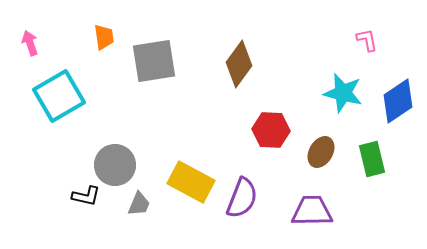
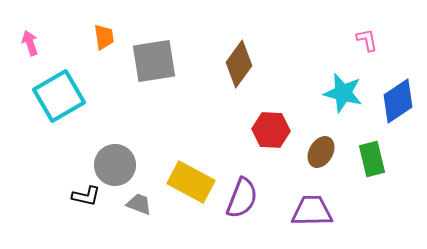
gray trapezoid: rotated 92 degrees counterclockwise
